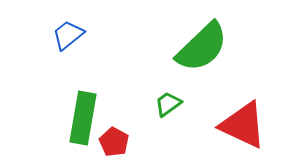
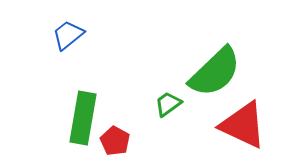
green semicircle: moved 13 px right, 25 px down
red pentagon: moved 1 px right, 1 px up
